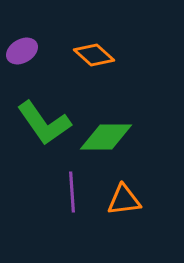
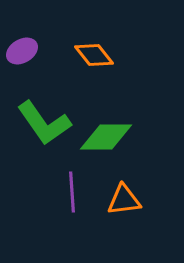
orange diamond: rotated 9 degrees clockwise
